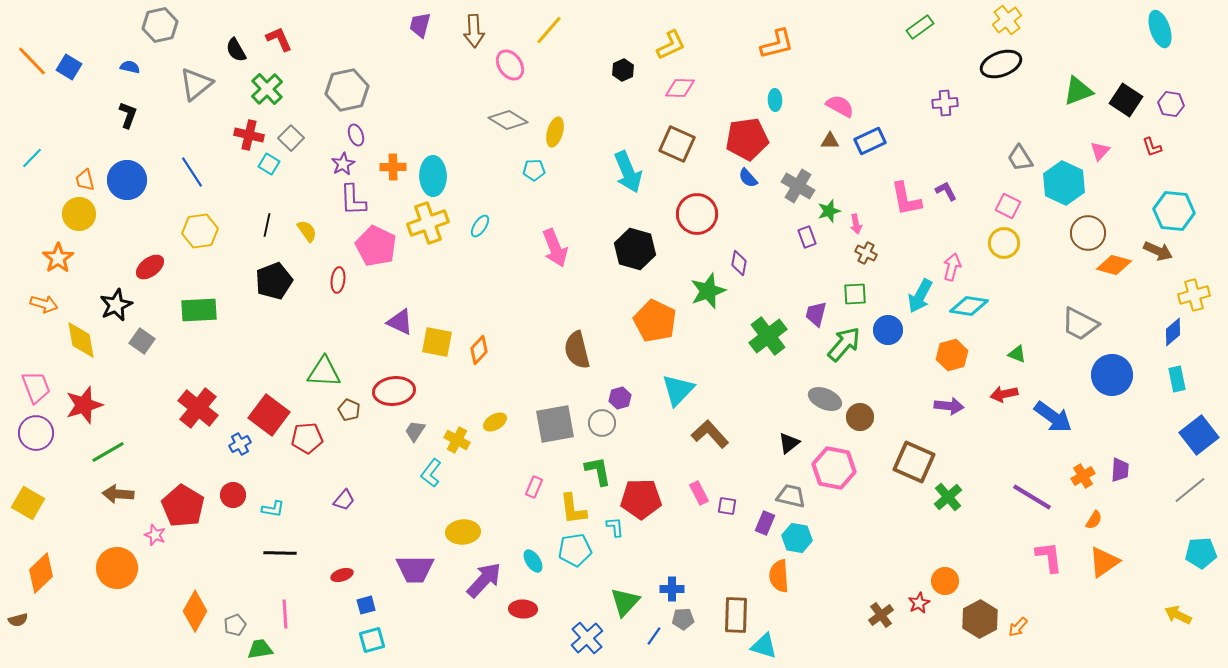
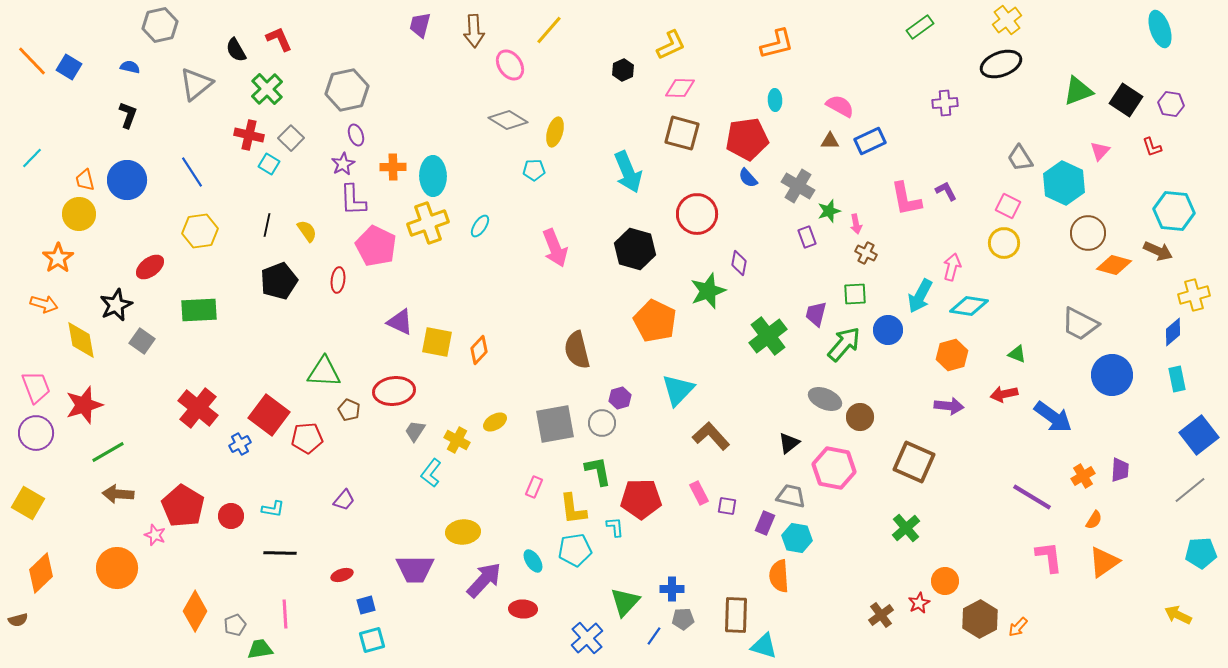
brown square at (677, 144): moved 5 px right, 11 px up; rotated 9 degrees counterclockwise
black pentagon at (274, 281): moved 5 px right
brown L-shape at (710, 434): moved 1 px right, 2 px down
red circle at (233, 495): moved 2 px left, 21 px down
green cross at (948, 497): moved 42 px left, 31 px down
